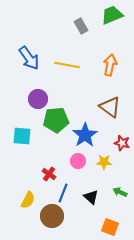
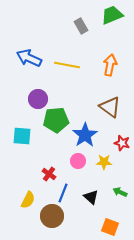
blue arrow: rotated 150 degrees clockwise
